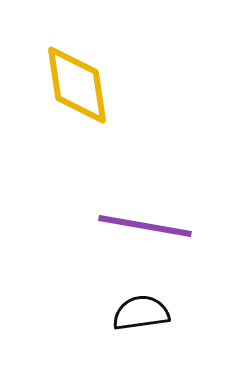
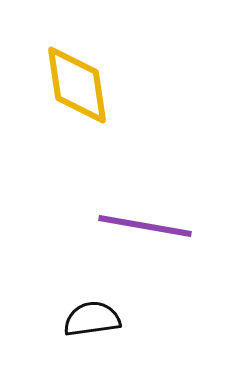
black semicircle: moved 49 px left, 6 px down
